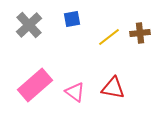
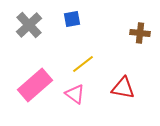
brown cross: rotated 12 degrees clockwise
yellow line: moved 26 px left, 27 px down
red triangle: moved 10 px right
pink triangle: moved 2 px down
